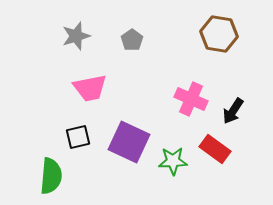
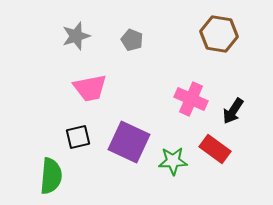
gray pentagon: rotated 15 degrees counterclockwise
